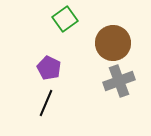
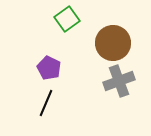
green square: moved 2 px right
